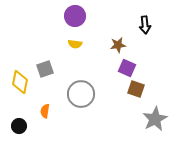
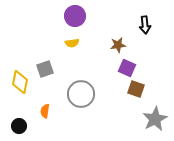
yellow semicircle: moved 3 px left, 1 px up; rotated 16 degrees counterclockwise
